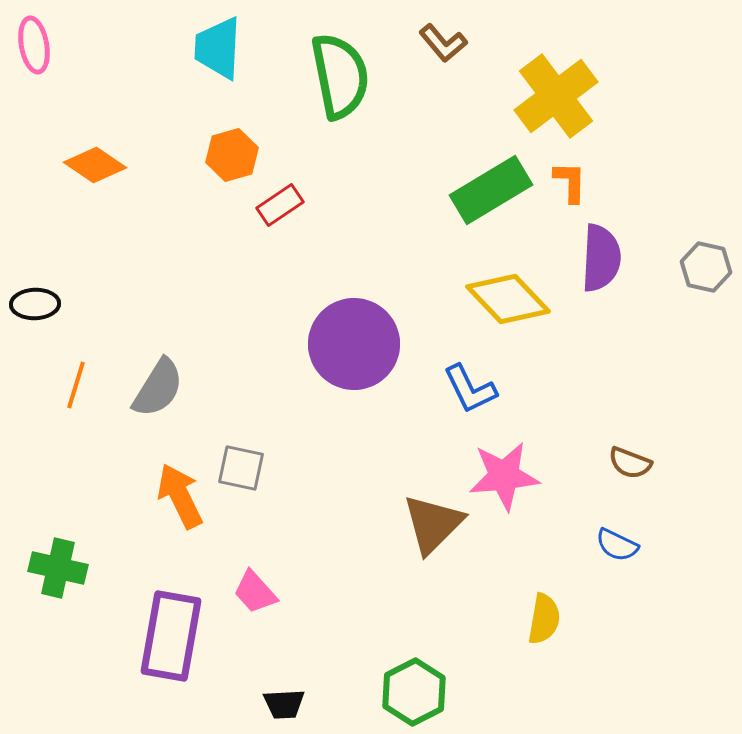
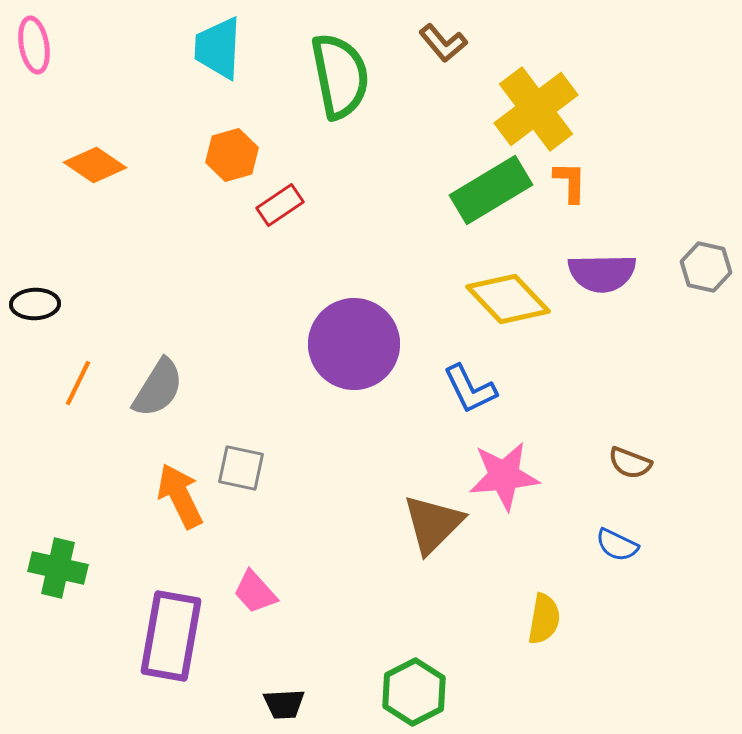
yellow cross: moved 20 px left, 13 px down
purple semicircle: moved 1 px right, 15 px down; rotated 86 degrees clockwise
orange line: moved 2 px right, 2 px up; rotated 9 degrees clockwise
